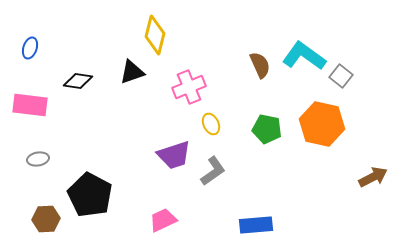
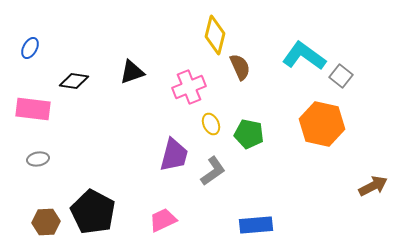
yellow diamond: moved 60 px right
blue ellipse: rotated 10 degrees clockwise
brown semicircle: moved 20 px left, 2 px down
black diamond: moved 4 px left
pink rectangle: moved 3 px right, 4 px down
green pentagon: moved 18 px left, 5 px down
purple trapezoid: rotated 57 degrees counterclockwise
brown arrow: moved 9 px down
black pentagon: moved 3 px right, 17 px down
brown hexagon: moved 3 px down
